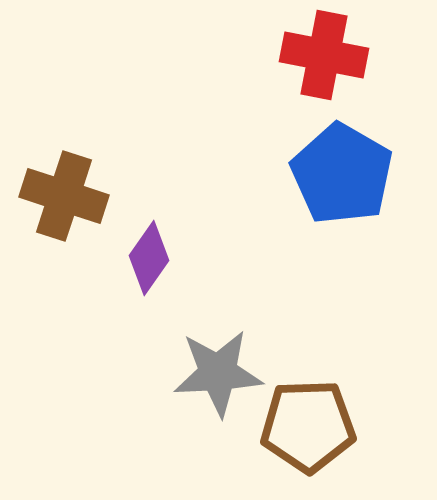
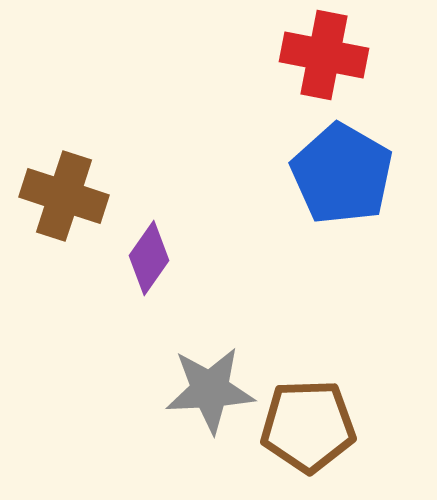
gray star: moved 8 px left, 17 px down
